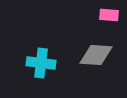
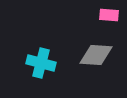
cyan cross: rotated 8 degrees clockwise
